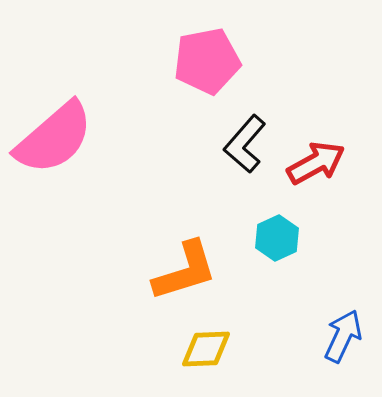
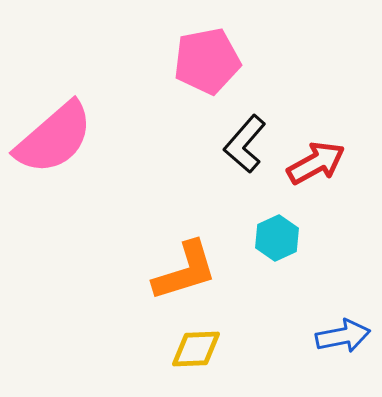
blue arrow: rotated 54 degrees clockwise
yellow diamond: moved 10 px left
